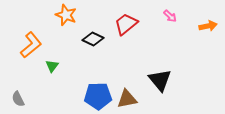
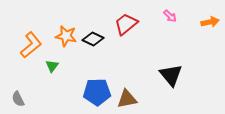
orange star: moved 21 px down; rotated 10 degrees counterclockwise
orange arrow: moved 2 px right, 4 px up
black triangle: moved 11 px right, 5 px up
blue pentagon: moved 1 px left, 4 px up
